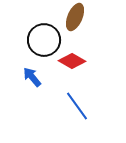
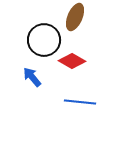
blue line: moved 3 px right, 4 px up; rotated 48 degrees counterclockwise
